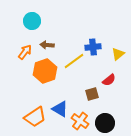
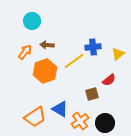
orange cross: rotated 18 degrees clockwise
